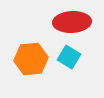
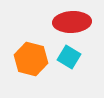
orange hexagon: rotated 20 degrees clockwise
